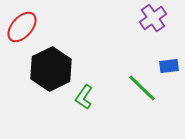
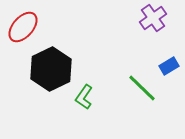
red ellipse: moved 1 px right
blue rectangle: rotated 24 degrees counterclockwise
